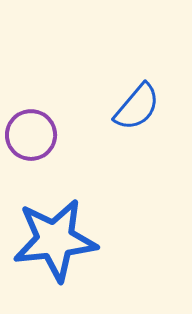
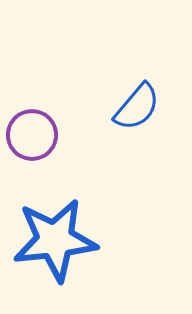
purple circle: moved 1 px right
